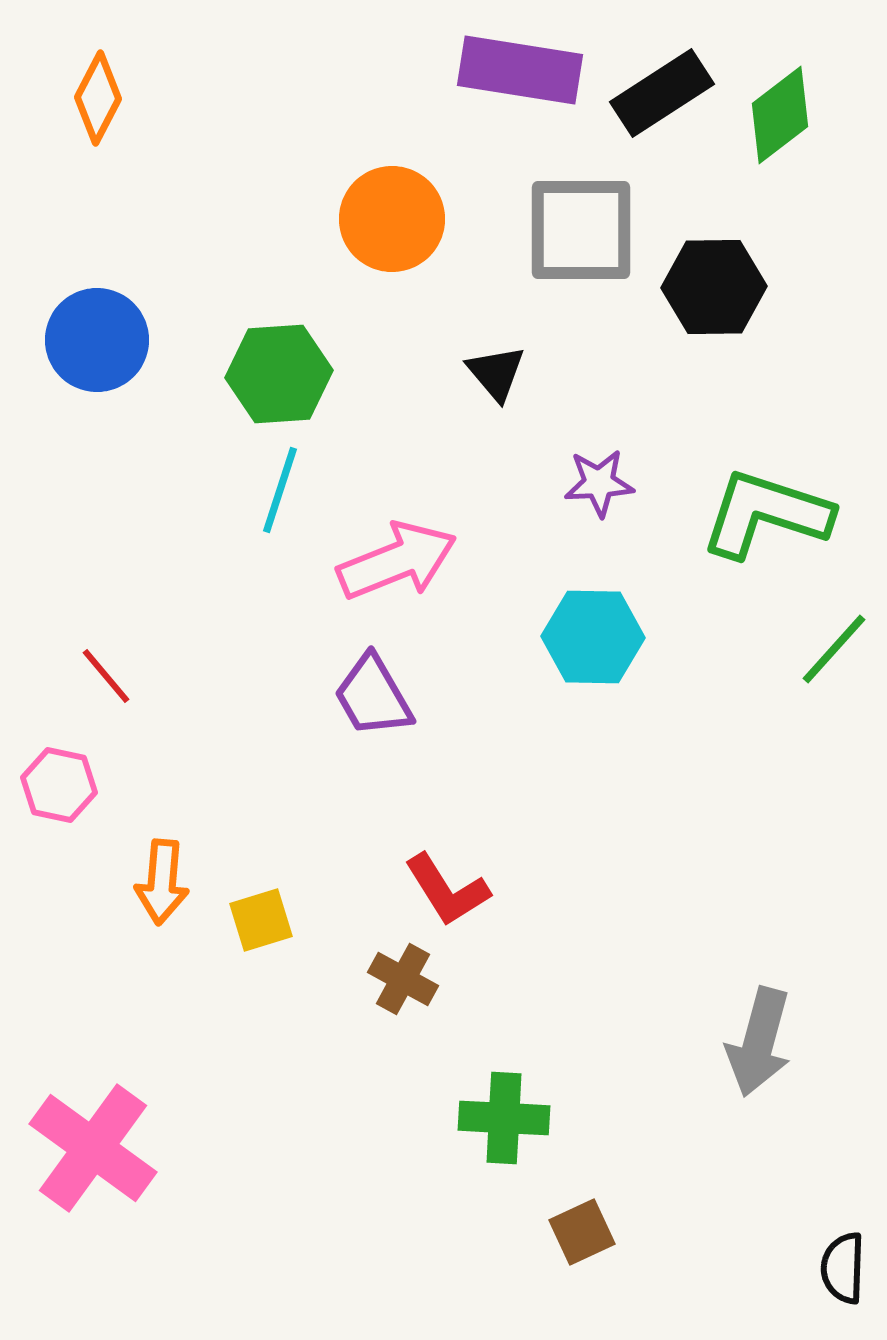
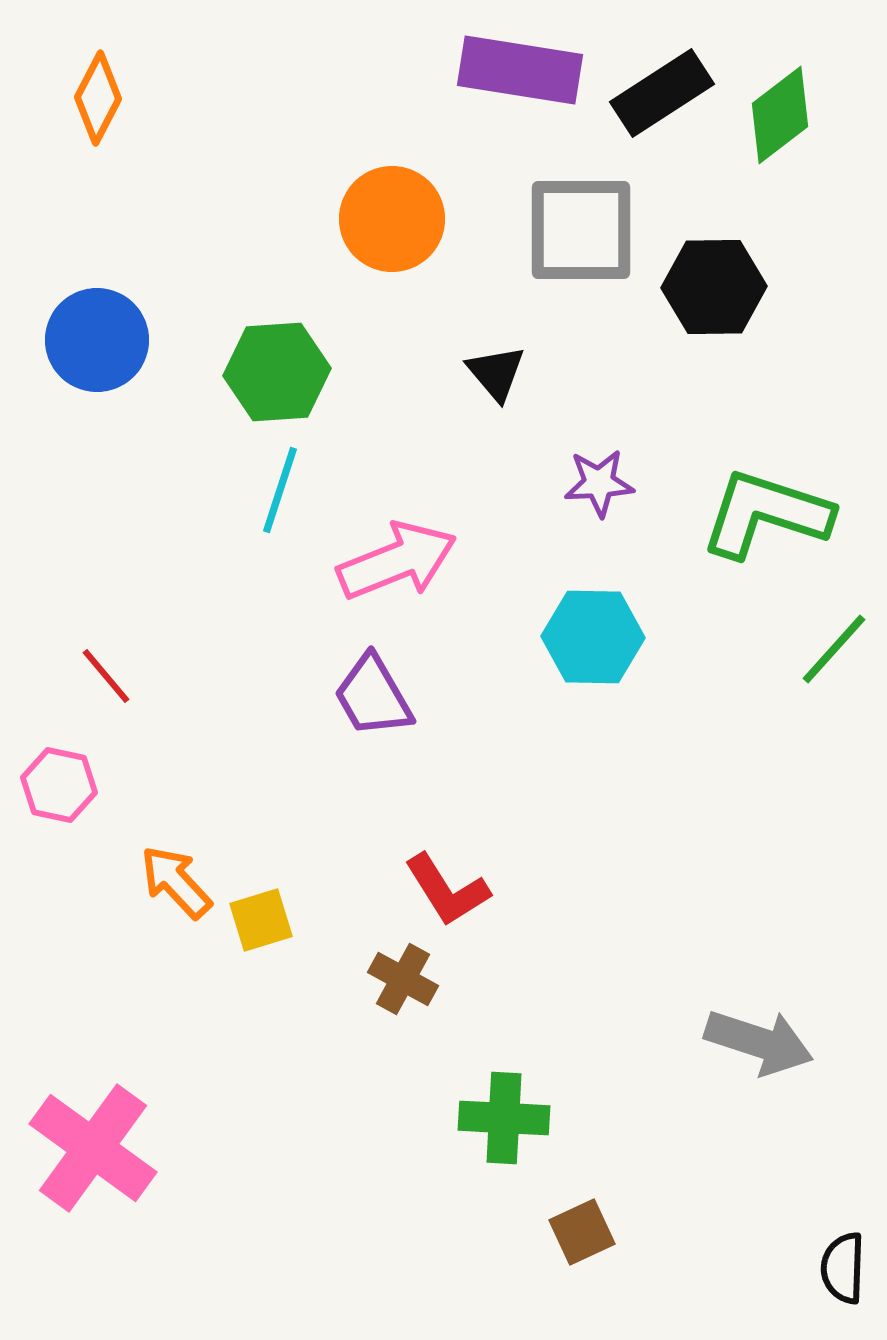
green hexagon: moved 2 px left, 2 px up
orange arrow: moved 14 px right; rotated 132 degrees clockwise
gray arrow: rotated 87 degrees counterclockwise
